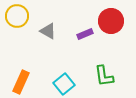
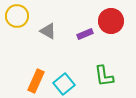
orange rectangle: moved 15 px right, 1 px up
